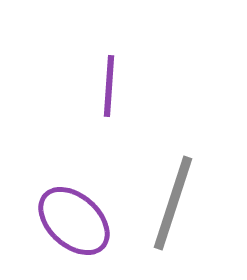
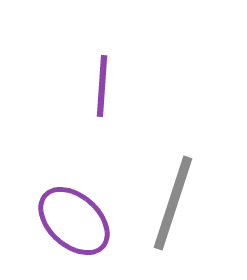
purple line: moved 7 px left
